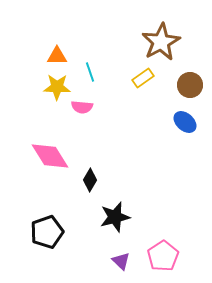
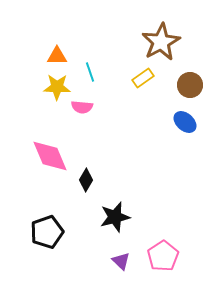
pink diamond: rotated 9 degrees clockwise
black diamond: moved 4 px left
